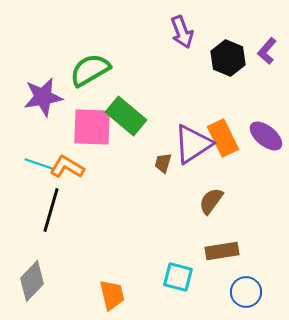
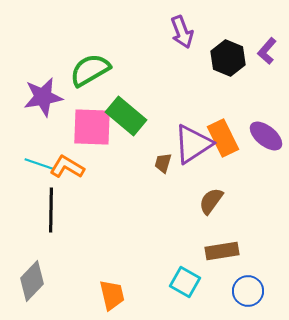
black line: rotated 15 degrees counterclockwise
cyan square: moved 7 px right, 5 px down; rotated 16 degrees clockwise
blue circle: moved 2 px right, 1 px up
